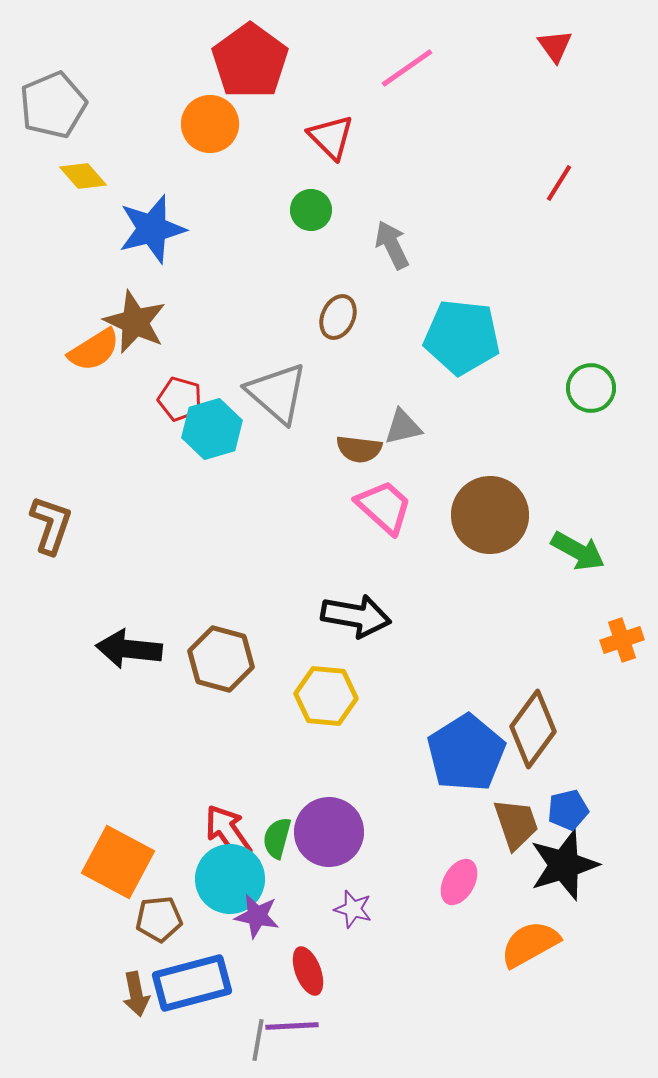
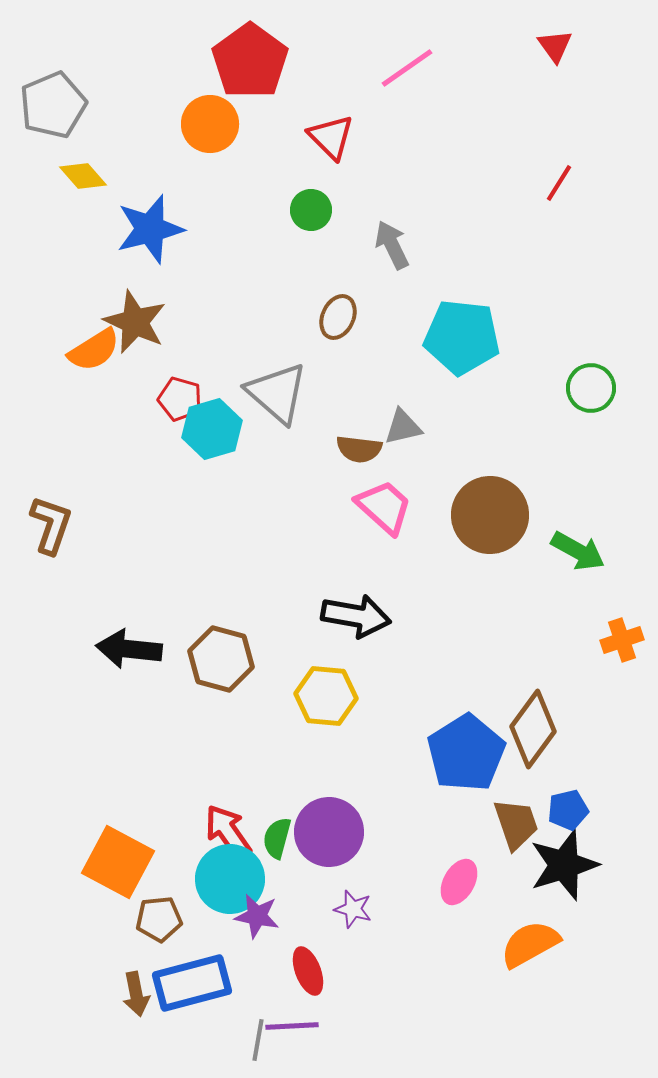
blue star at (152, 229): moved 2 px left
